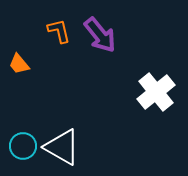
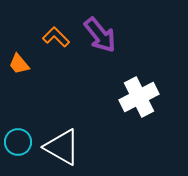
orange L-shape: moved 3 px left, 6 px down; rotated 32 degrees counterclockwise
white cross: moved 17 px left, 5 px down; rotated 12 degrees clockwise
cyan circle: moved 5 px left, 4 px up
